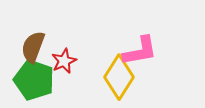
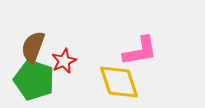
yellow diamond: moved 5 px down; rotated 51 degrees counterclockwise
